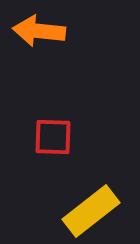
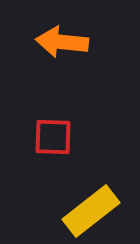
orange arrow: moved 23 px right, 11 px down
